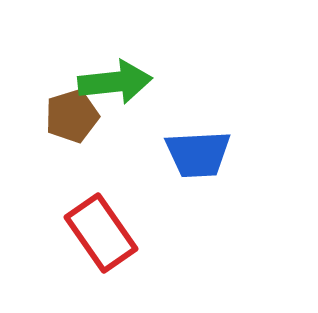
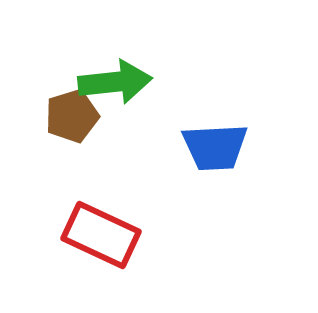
blue trapezoid: moved 17 px right, 7 px up
red rectangle: moved 2 px down; rotated 30 degrees counterclockwise
